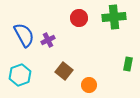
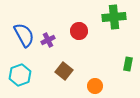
red circle: moved 13 px down
orange circle: moved 6 px right, 1 px down
